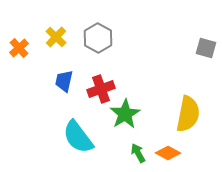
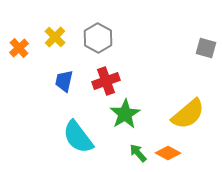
yellow cross: moved 1 px left
red cross: moved 5 px right, 8 px up
yellow semicircle: rotated 39 degrees clockwise
green arrow: rotated 12 degrees counterclockwise
